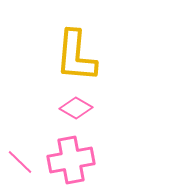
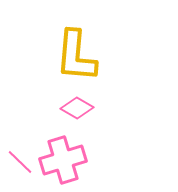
pink diamond: moved 1 px right
pink cross: moved 8 px left; rotated 6 degrees counterclockwise
